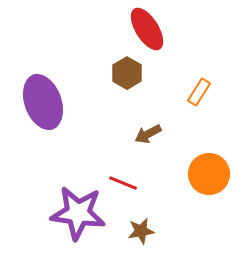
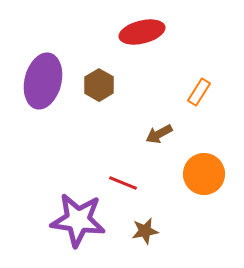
red ellipse: moved 5 px left, 3 px down; rotated 72 degrees counterclockwise
brown hexagon: moved 28 px left, 12 px down
purple ellipse: moved 21 px up; rotated 34 degrees clockwise
brown arrow: moved 11 px right
orange circle: moved 5 px left
purple star: moved 7 px down
brown star: moved 4 px right
